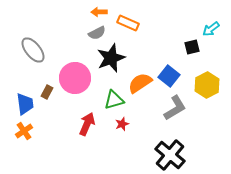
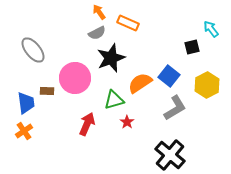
orange arrow: rotated 56 degrees clockwise
cyan arrow: rotated 90 degrees clockwise
brown rectangle: moved 1 px up; rotated 64 degrees clockwise
blue trapezoid: moved 1 px right, 1 px up
red star: moved 5 px right, 2 px up; rotated 16 degrees counterclockwise
